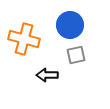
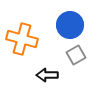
orange cross: moved 2 px left
gray square: rotated 18 degrees counterclockwise
